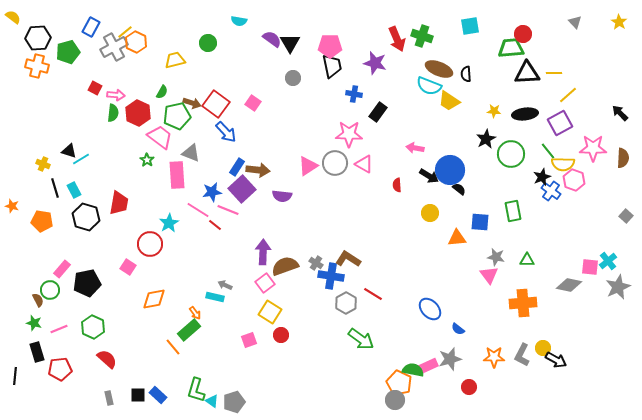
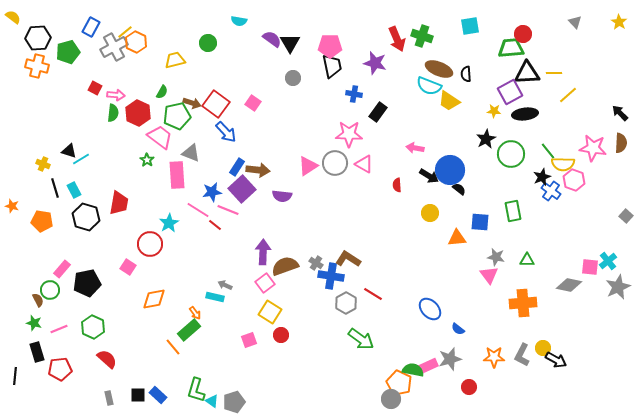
purple square at (560, 123): moved 50 px left, 31 px up
pink star at (593, 148): rotated 8 degrees clockwise
brown semicircle at (623, 158): moved 2 px left, 15 px up
gray circle at (395, 400): moved 4 px left, 1 px up
